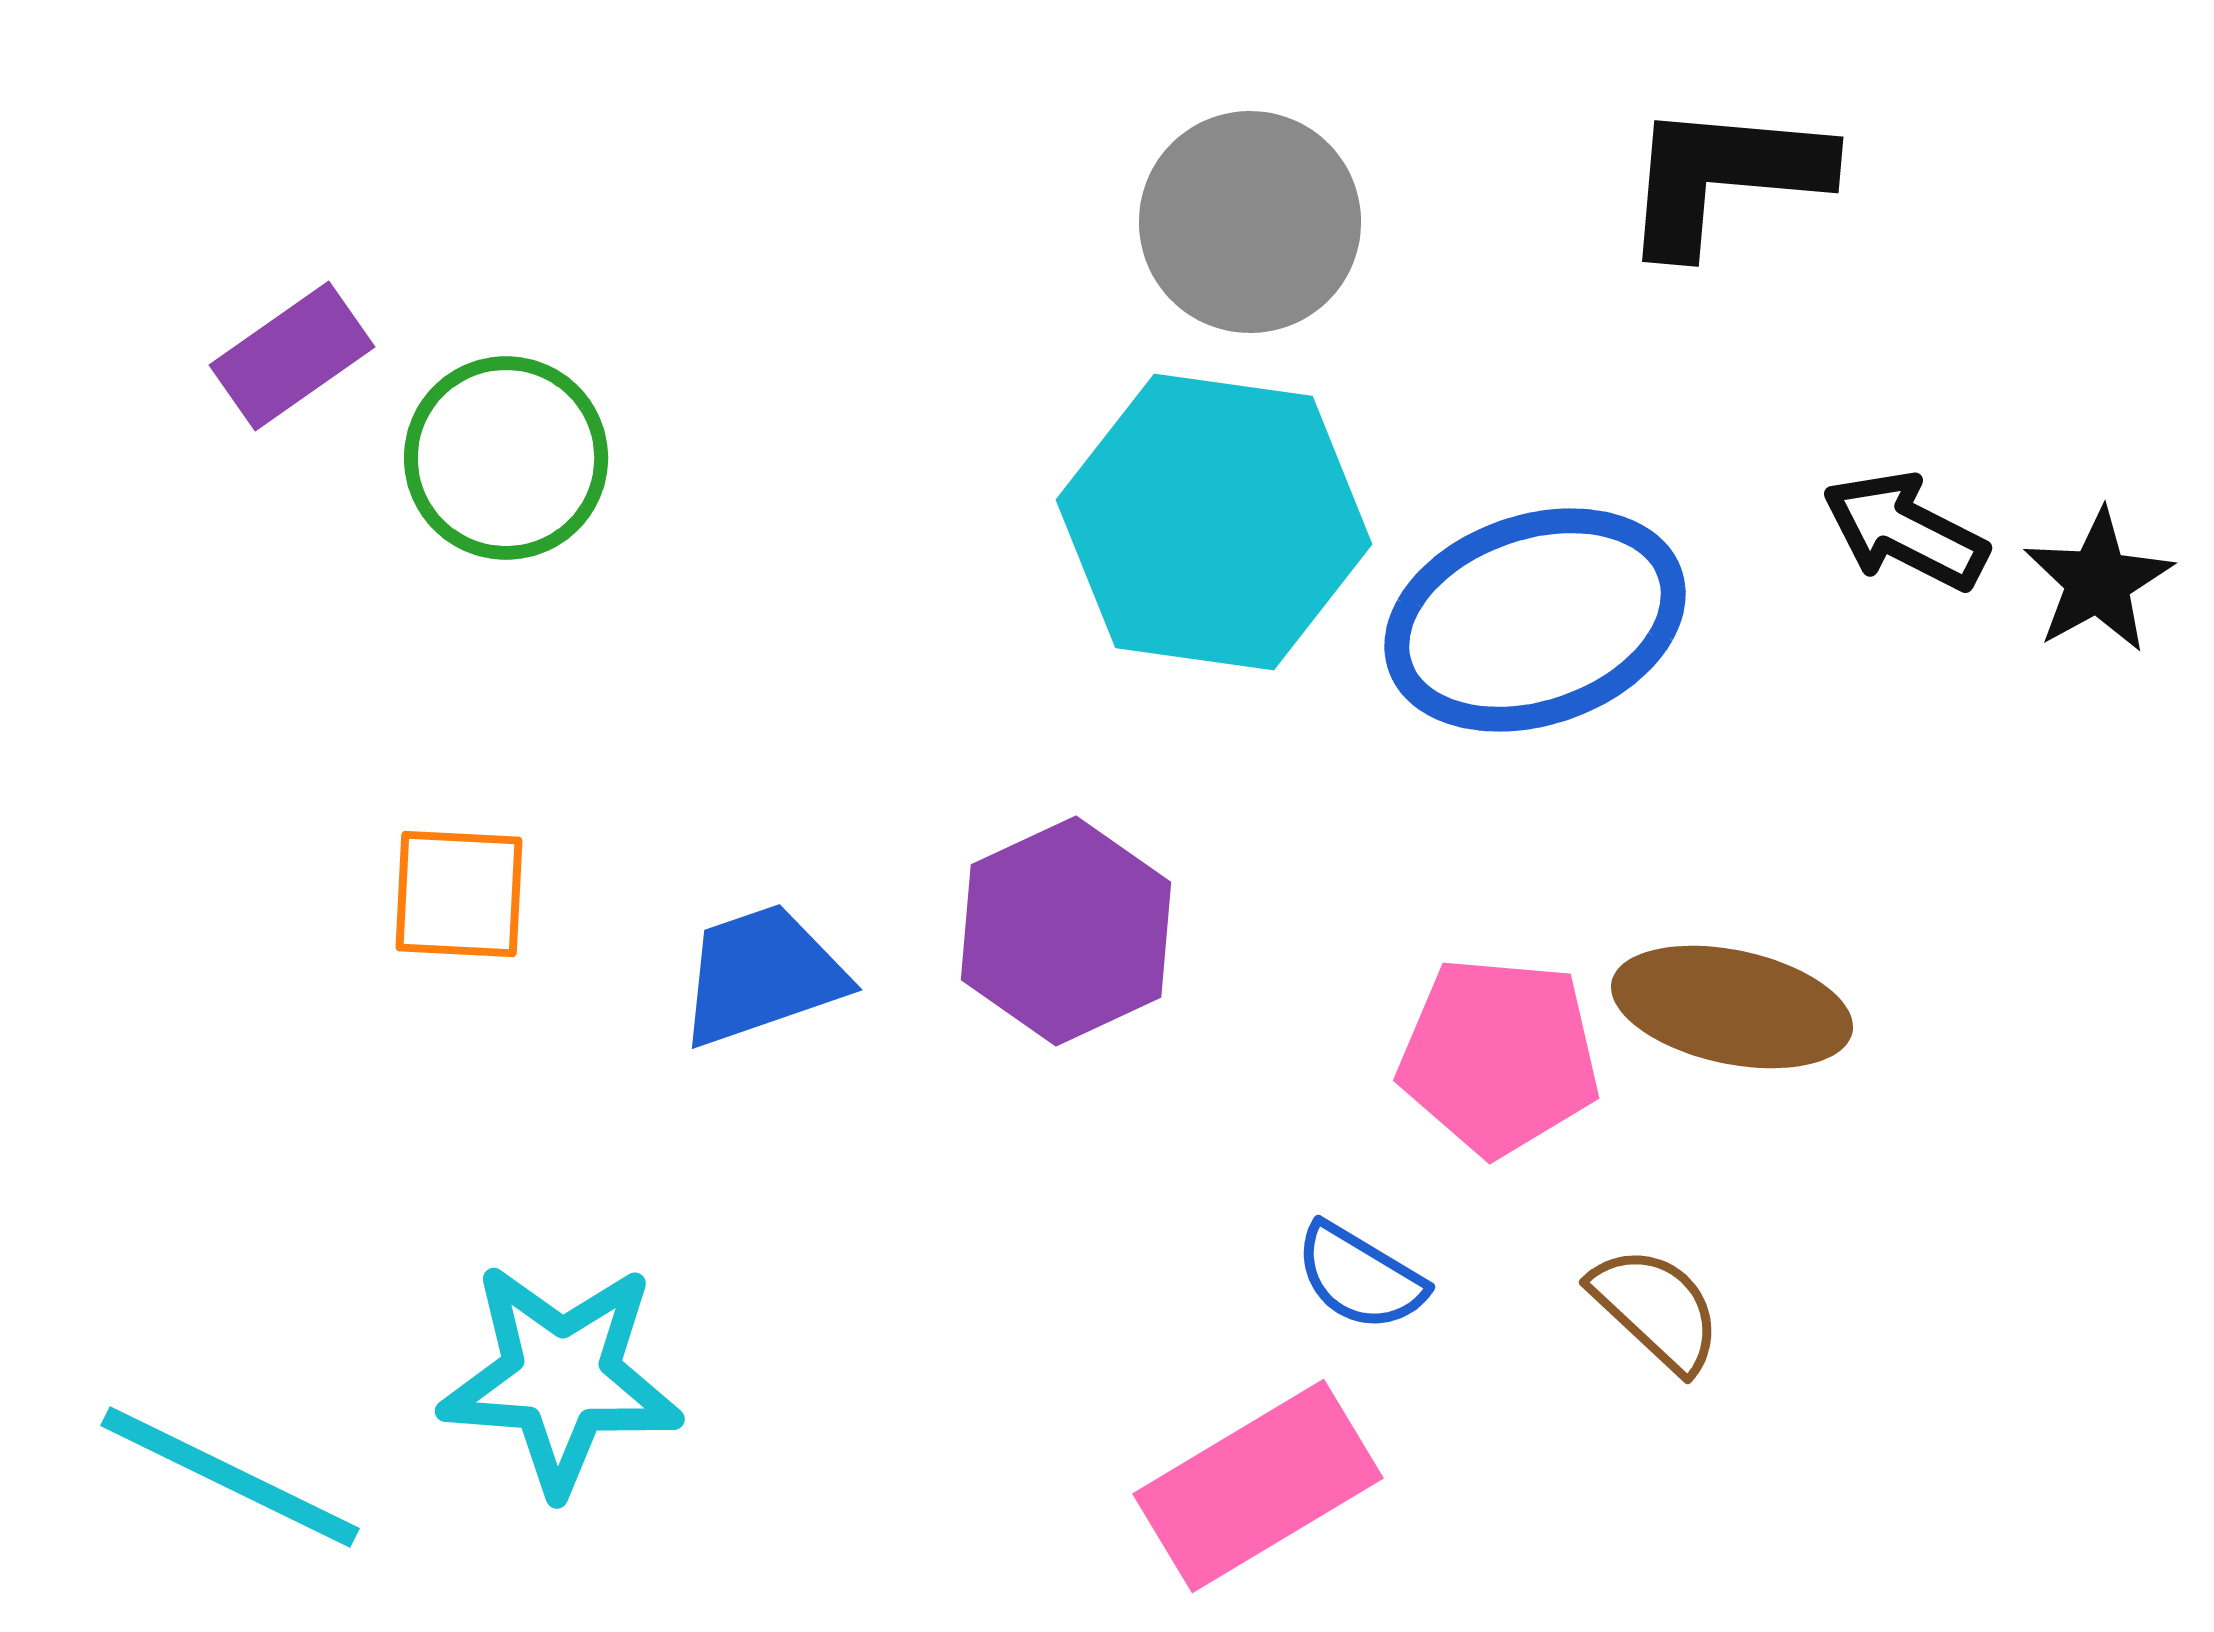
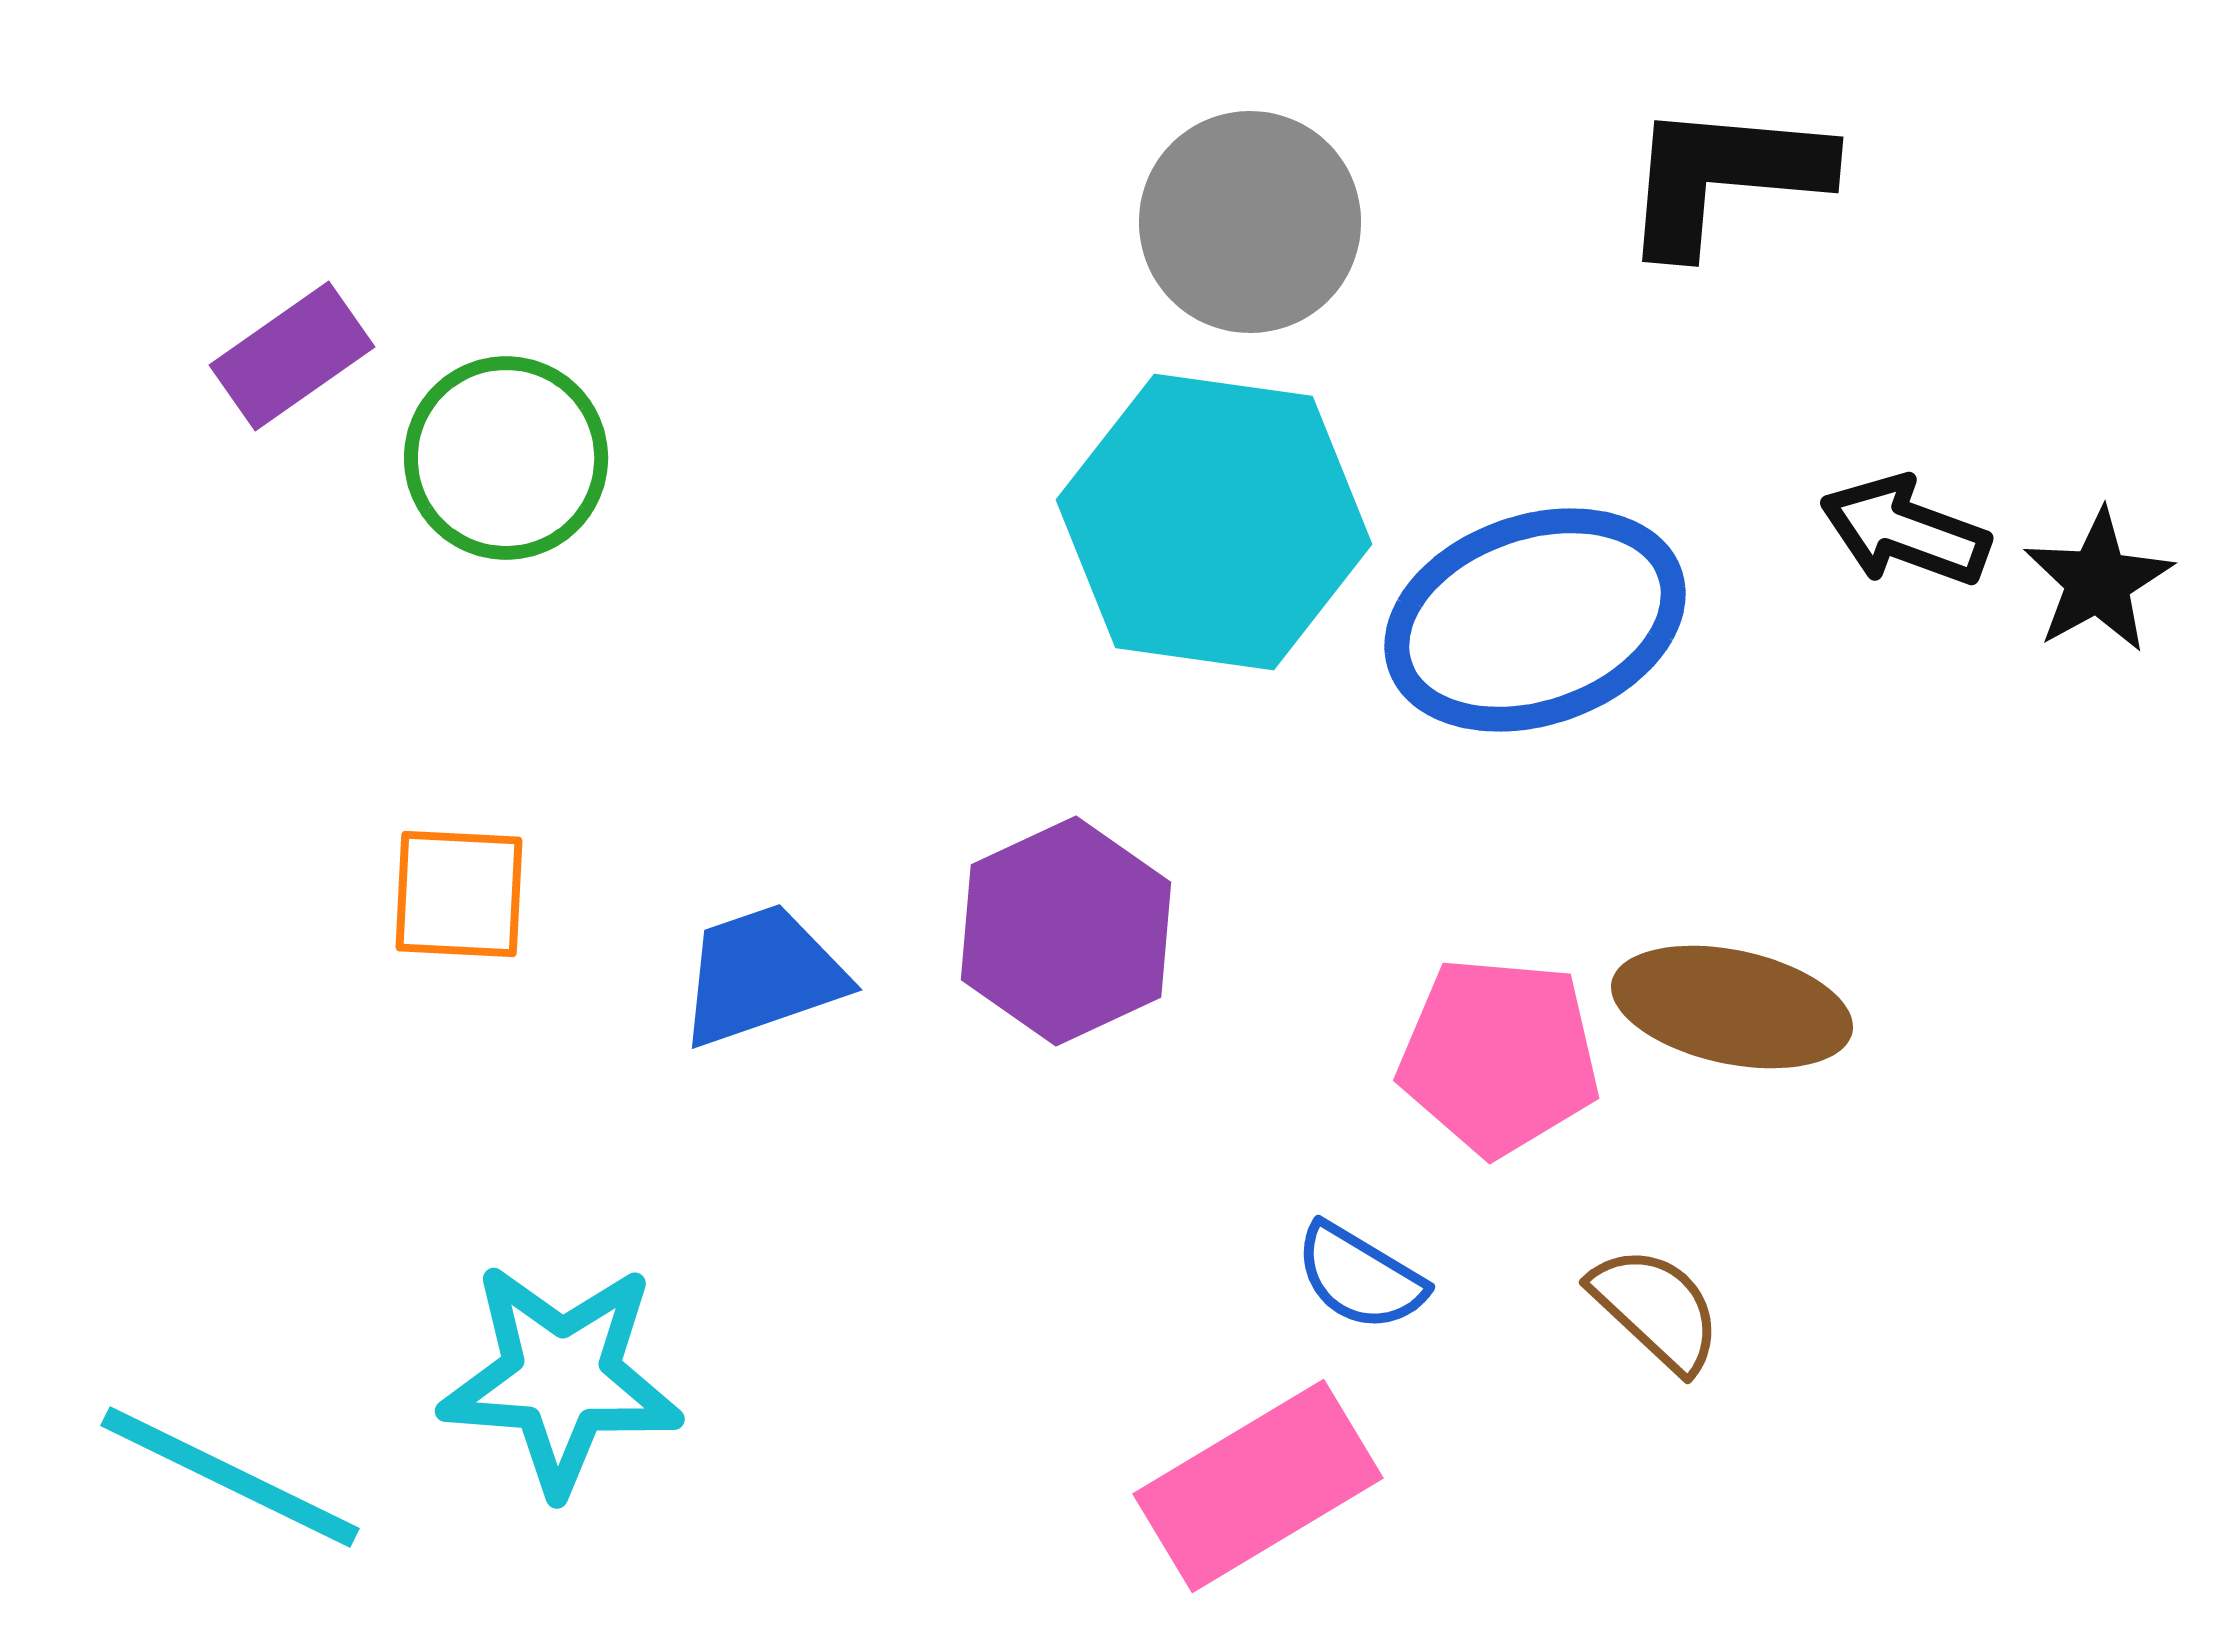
black arrow: rotated 7 degrees counterclockwise
